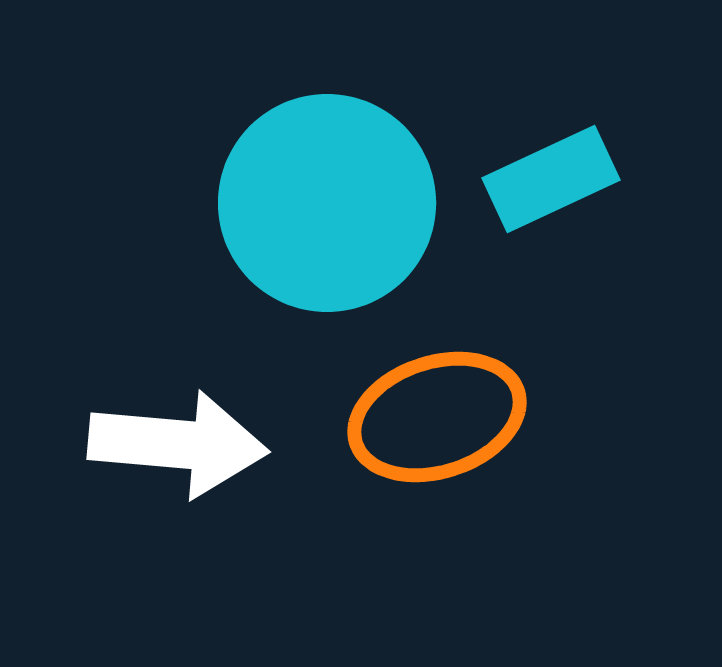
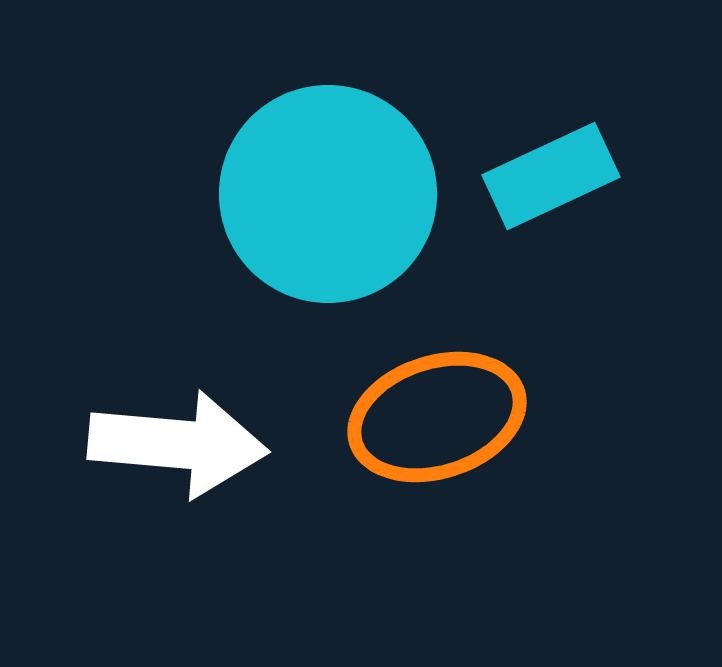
cyan rectangle: moved 3 px up
cyan circle: moved 1 px right, 9 px up
